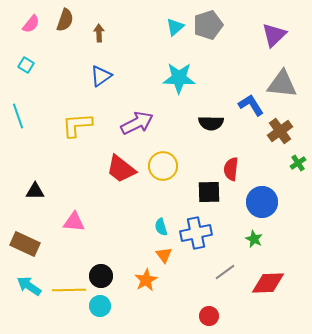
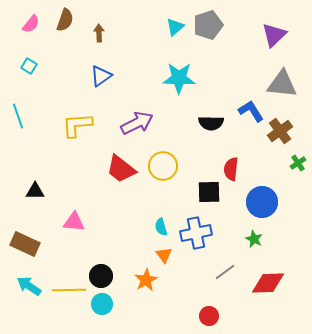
cyan square: moved 3 px right, 1 px down
blue L-shape: moved 6 px down
cyan circle: moved 2 px right, 2 px up
